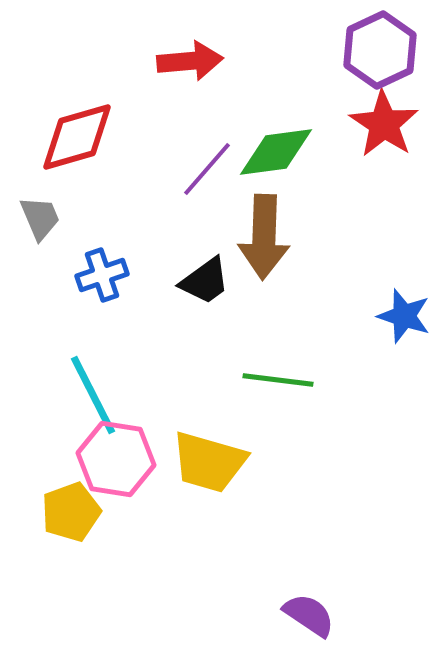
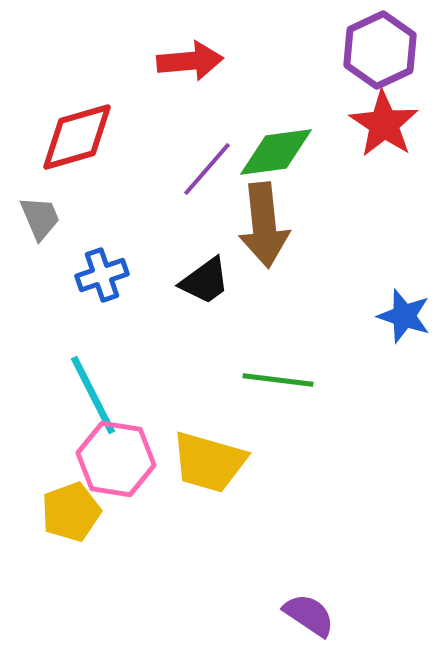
brown arrow: moved 12 px up; rotated 8 degrees counterclockwise
